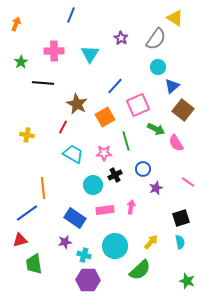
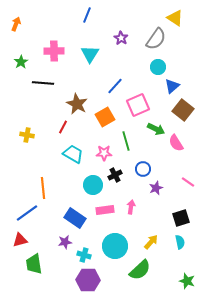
blue line at (71, 15): moved 16 px right
